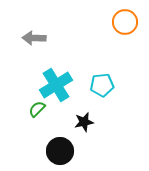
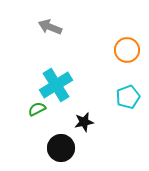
orange circle: moved 2 px right, 28 px down
gray arrow: moved 16 px right, 11 px up; rotated 20 degrees clockwise
cyan pentagon: moved 26 px right, 12 px down; rotated 15 degrees counterclockwise
green semicircle: rotated 18 degrees clockwise
black circle: moved 1 px right, 3 px up
